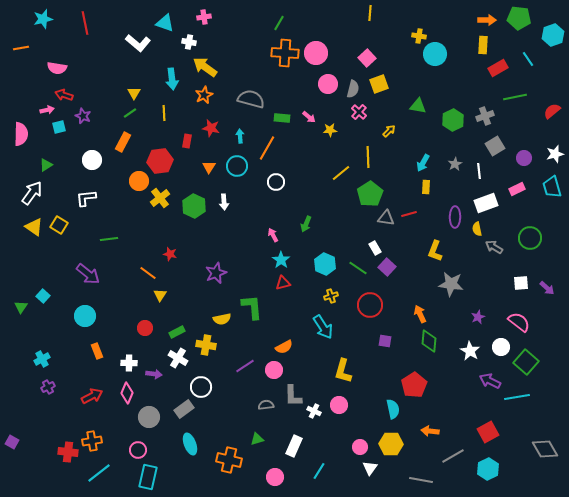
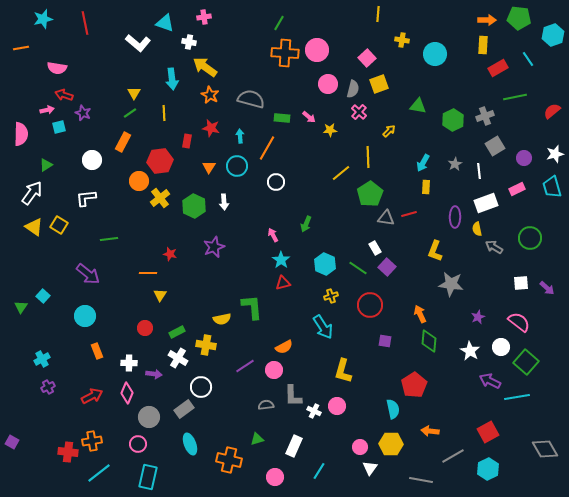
yellow line at (370, 13): moved 8 px right, 1 px down
yellow cross at (419, 36): moved 17 px left, 4 px down
pink circle at (316, 53): moved 1 px right, 3 px up
orange star at (204, 95): moved 6 px right; rotated 18 degrees counterclockwise
purple star at (83, 116): moved 3 px up
orange line at (148, 273): rotated 36 degrees counterclockwise
purple star at (216, 273): moved 2 px left, 26 px up
pink circle at (339, 405): moved 2 px left, 1 px down
pink circle at (138, 450): moved 6 px up
